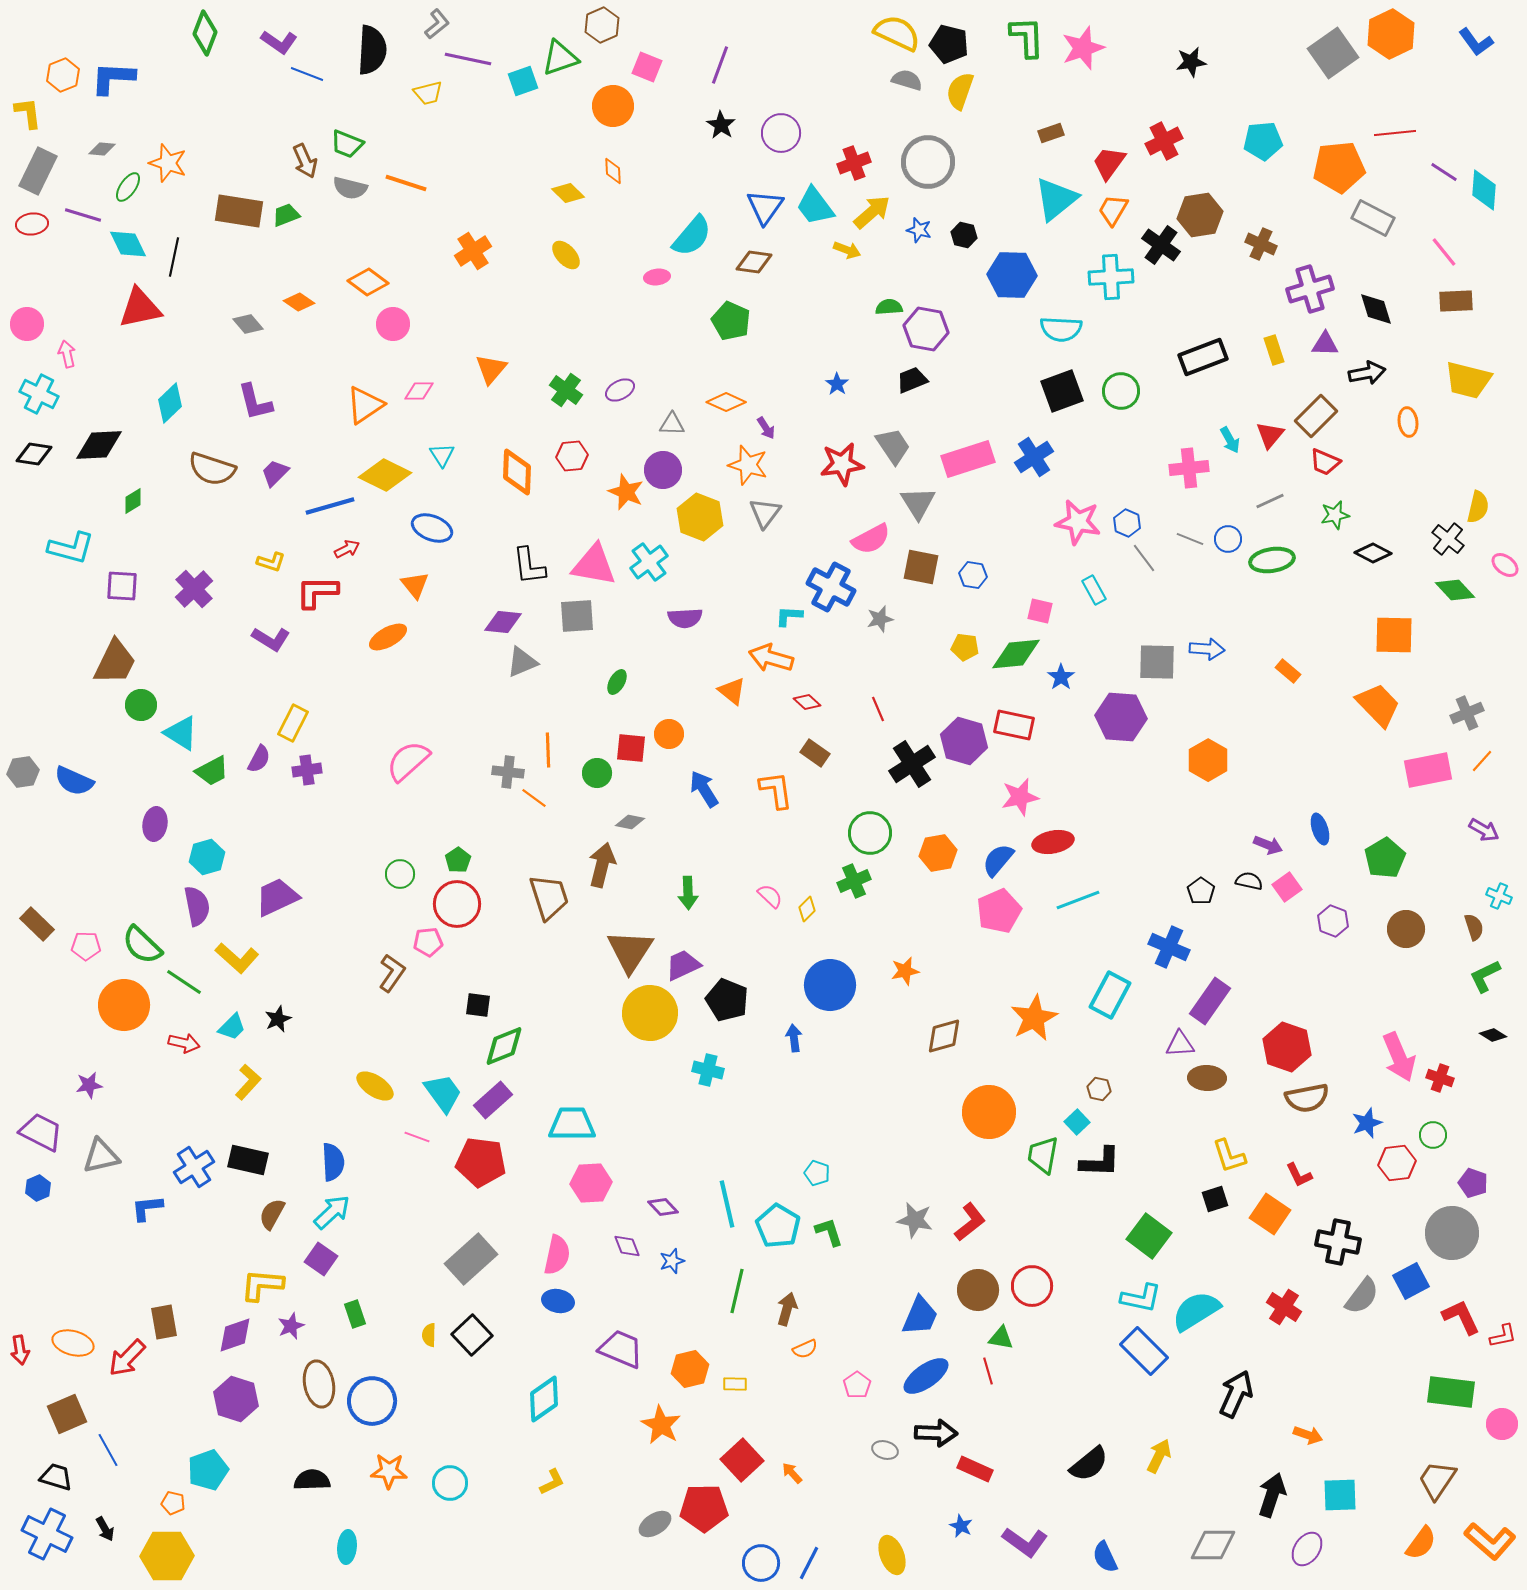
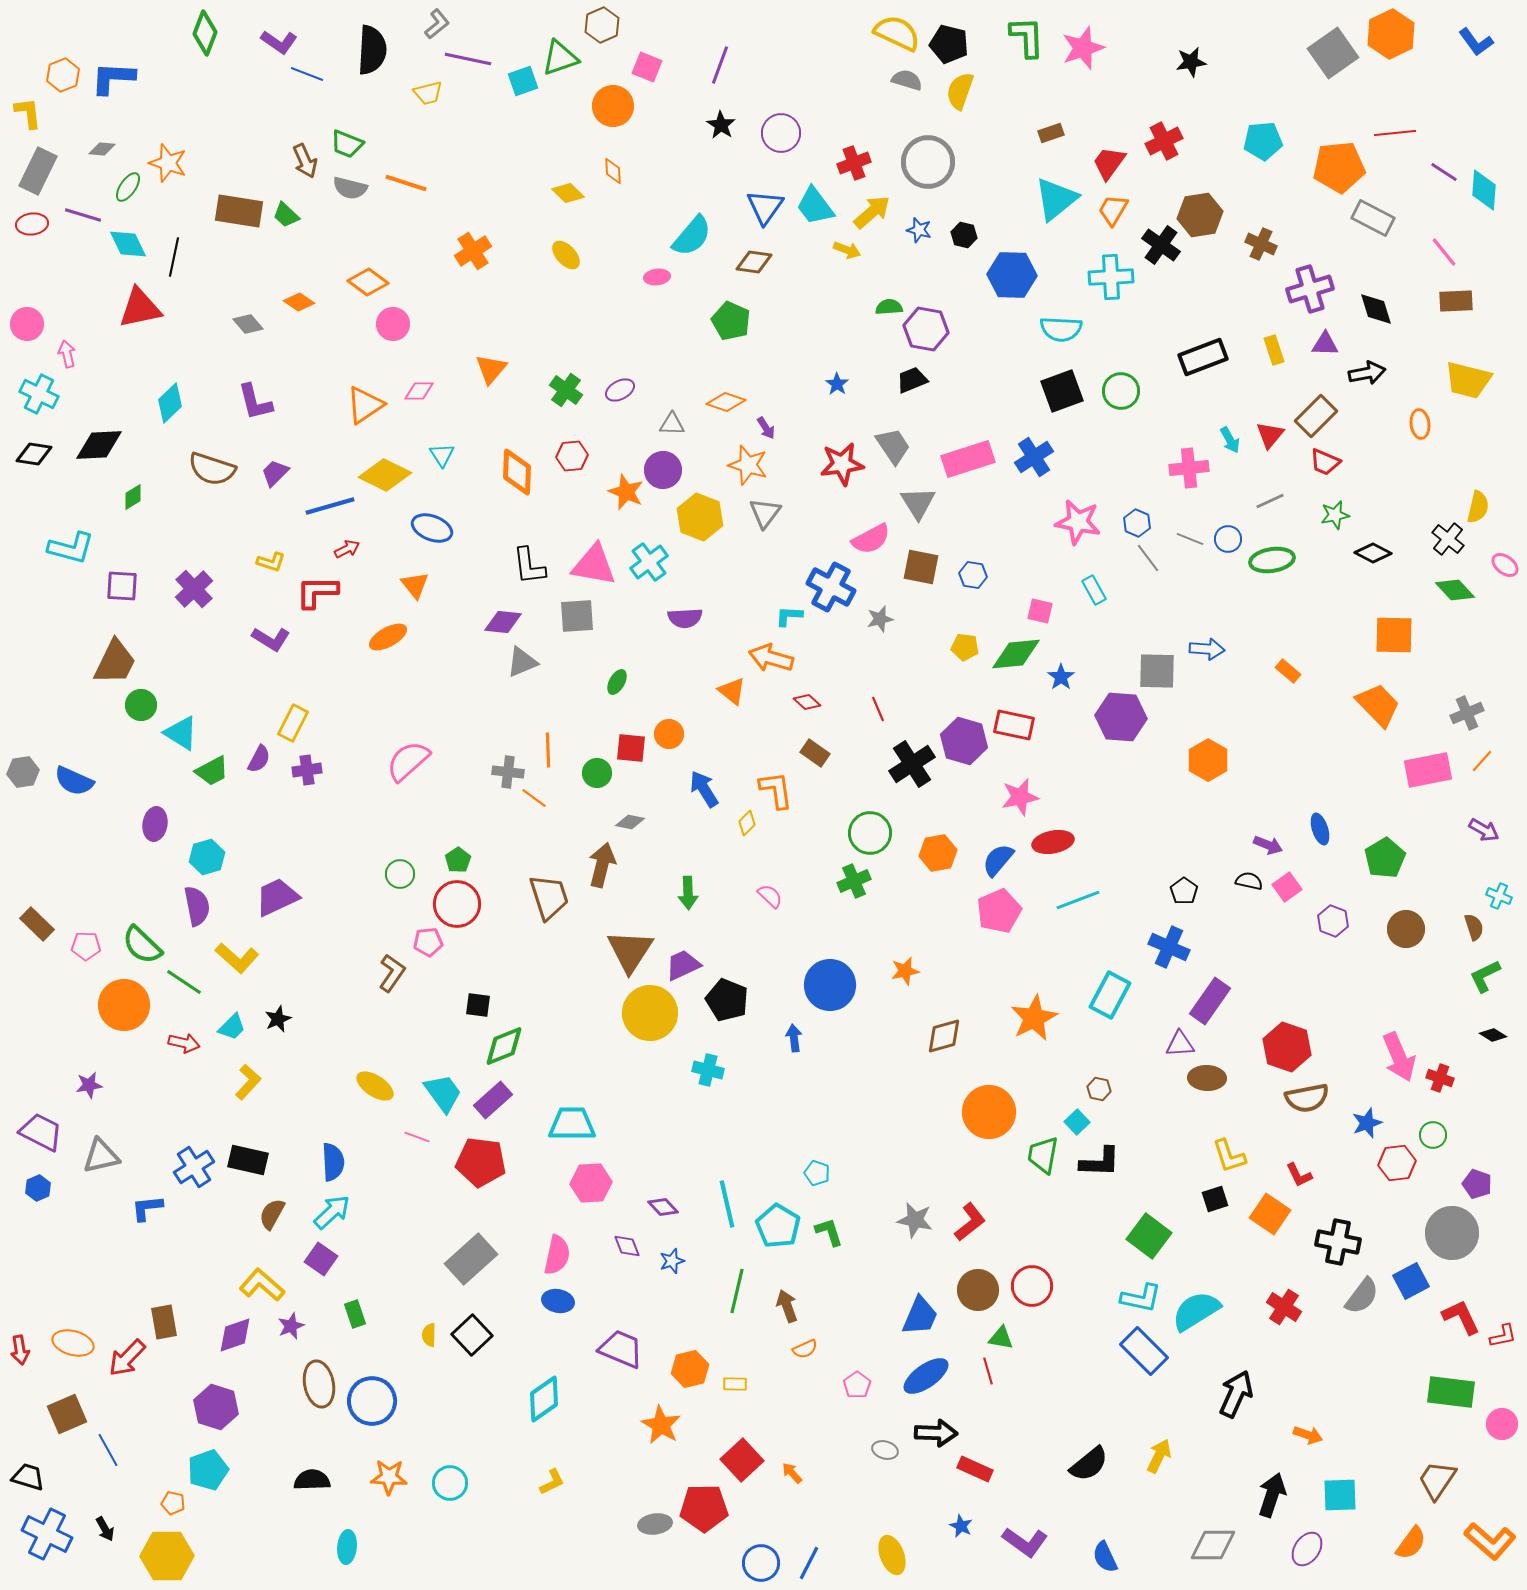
green trapezoid at (286, 215): rotated 116 degrees counterclockwise
orange diamond at (726, 402): rotated 6 degrees counterclockwise
orange ellipse at (1408, 422): moved 12 px right, 2 px down
green diamond at (133, 501): moved 4 px up
blue hexagon at (1127, 523): moved 10 px right
gray line at (1144, 558): moved 4 px right
gray square at (1157, 662): moved 9 px down
black pentagon at (1201, 891): moved 17 px left
yellow diamond at (807, 909): moved 60 px left, 86 px up
purple pentagon at (1473, 1183): moved 4 px right, 1 px down
yellow L-shape at (262, 1285): rotated 36 degrees clockwise
brown arrow at (787, 1309): moved 3 px up; rotated 36 degrees counterclockwise
purple hexagon at (236, 1399): moved 20 px left, 8 px down
orange star at (389, 1471): moved 6 px down
black trapezoid at (56, 1477): moved 28 px left
gray ellipse at (655, 1524): rotated 24 degrees clockwise
orange semicircle at (1421, 1543): moved 10 px left
